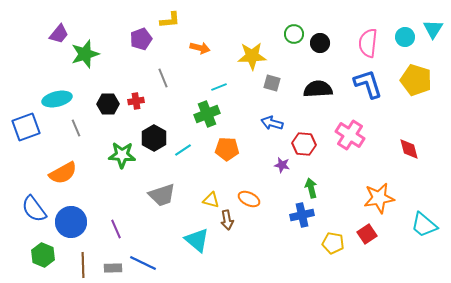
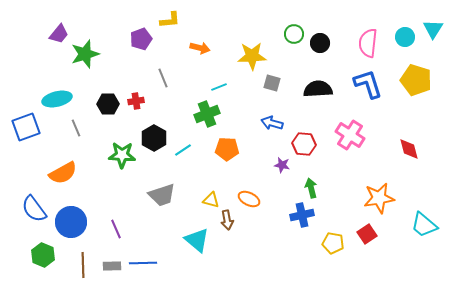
blue line at (143, 263): rotated 28 degrees counterclockwise
gray rectangle at (113, 268): moved 1 px left, 2 px up
